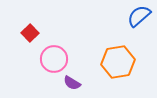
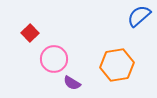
orange hexagon: moved 1 px left, 3 px down
